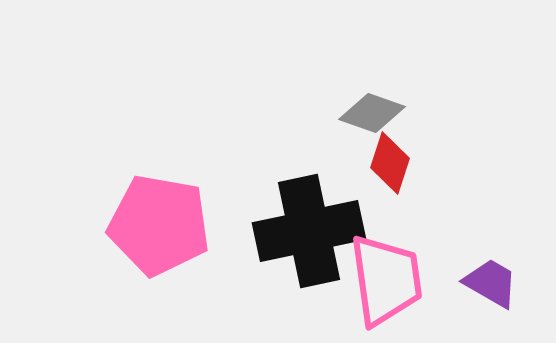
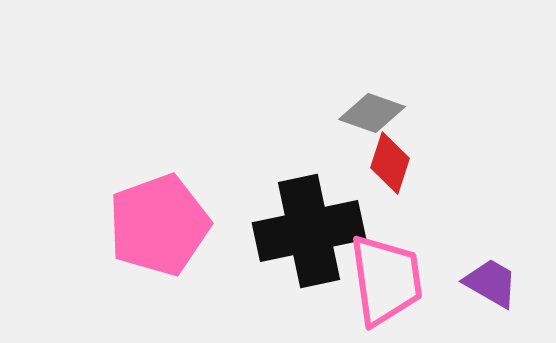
pink pentagon: rotated 30 degrees counterclockwise
